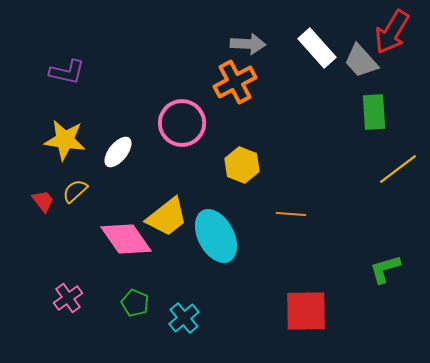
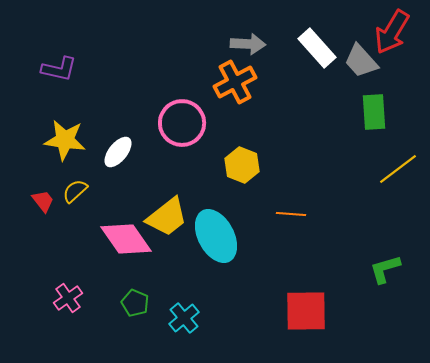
purple L-shape: moved 8 px left, 3 px up
